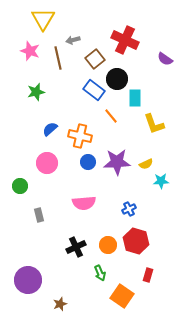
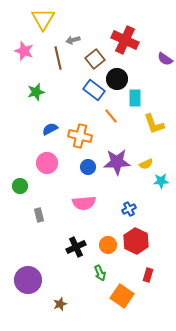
pink star: moved 6 px left
blue semicircle: rotated 14 degrees clockwise
blue circle: moved 5 px down
red hexagon: rotated 10 degrees clockwise
